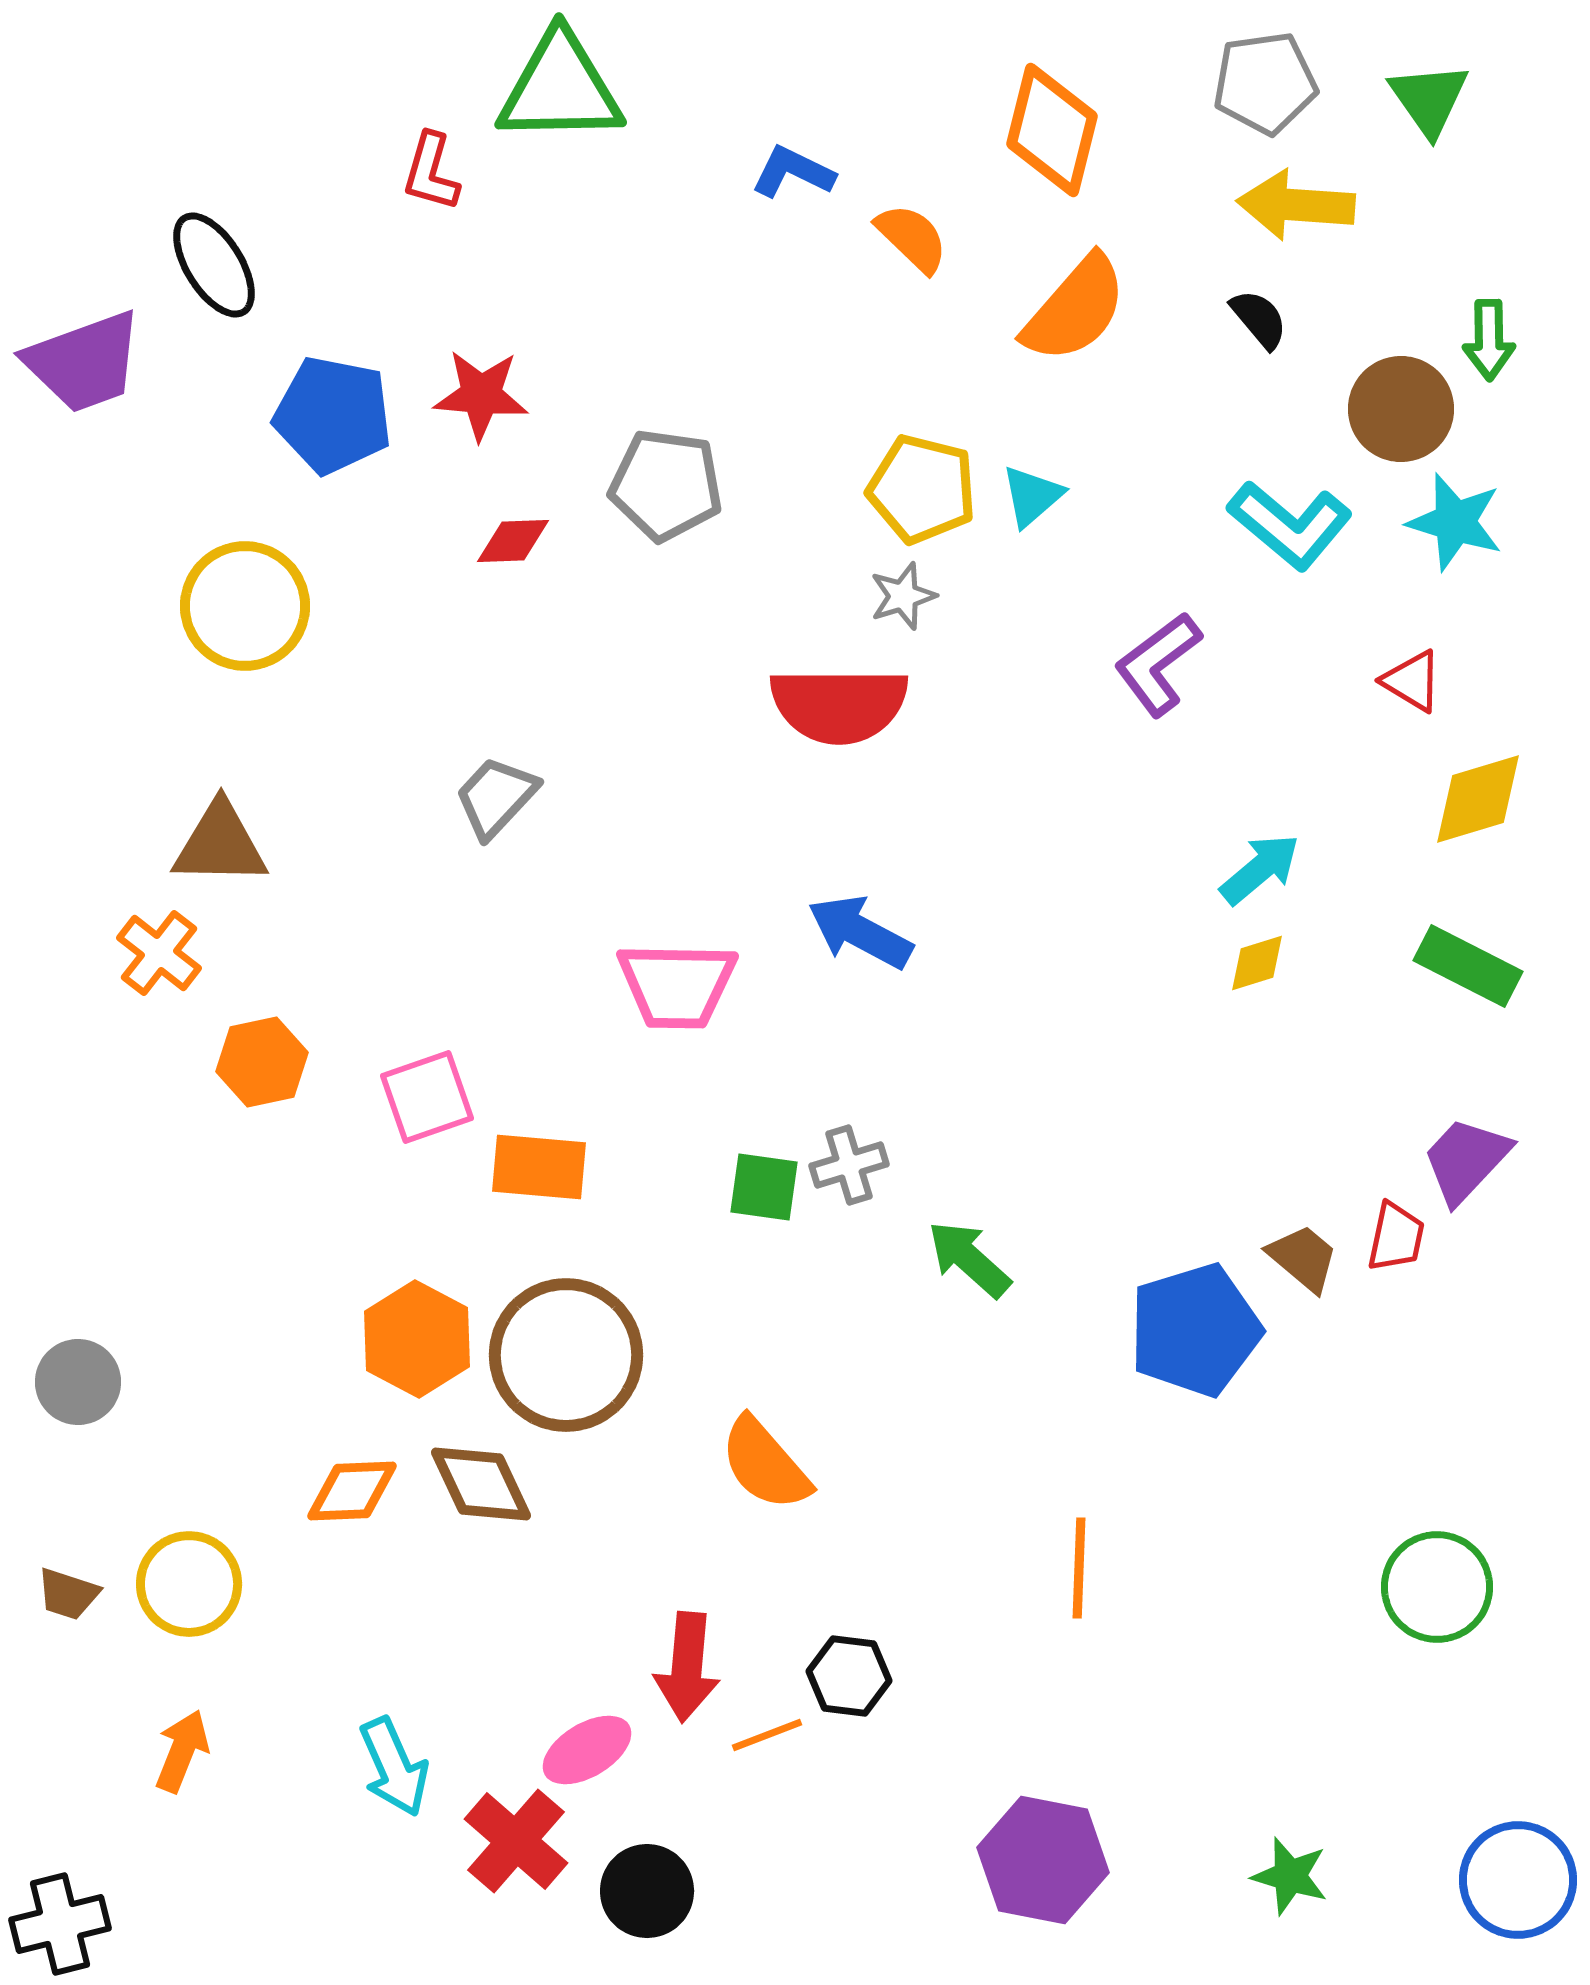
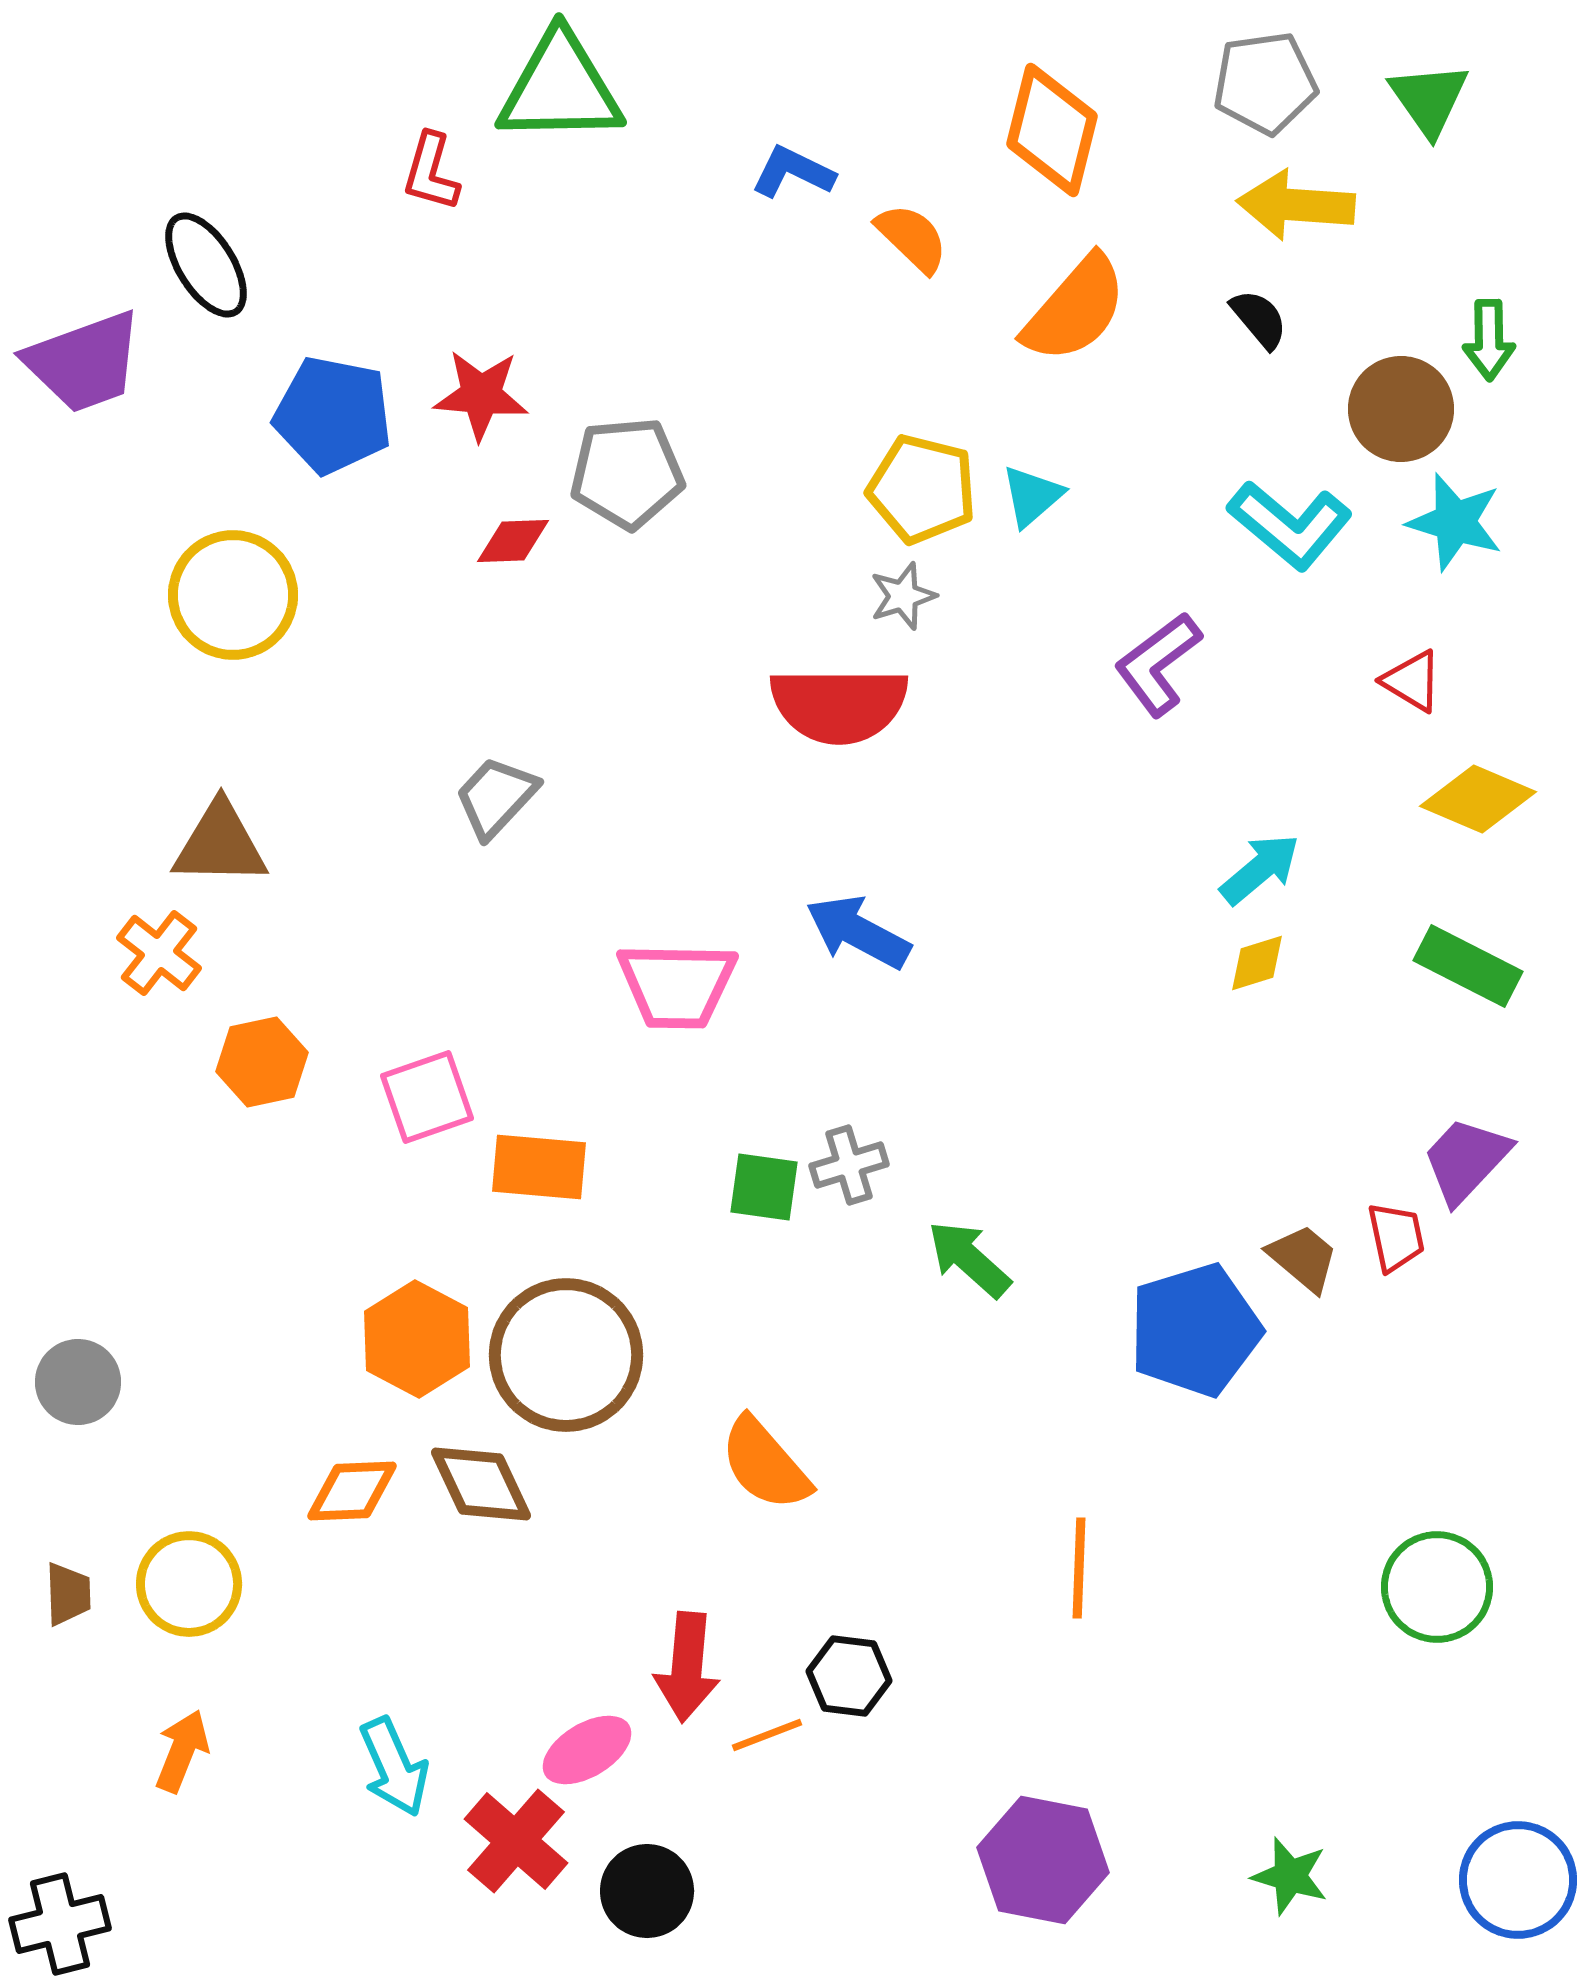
black ellipse at (214, 265): moved 8 px left
gray pentagon at (666, 485): moved 39 px left, 12 px up; rotated 13 degrees counterclockwise
yellow circle at (245, 606): moved 12 px left, 11 px up
yellow diamond at (1478, 799): rotated 40 degrees clockwise
blue arrow at (860, 932): moved 2 px left
red trapezoid at (1396, 1237): rotated 24 degrees counterclockwise
brown trapezoid at (68, 1594): rotated 110 degrees counterclockwise
